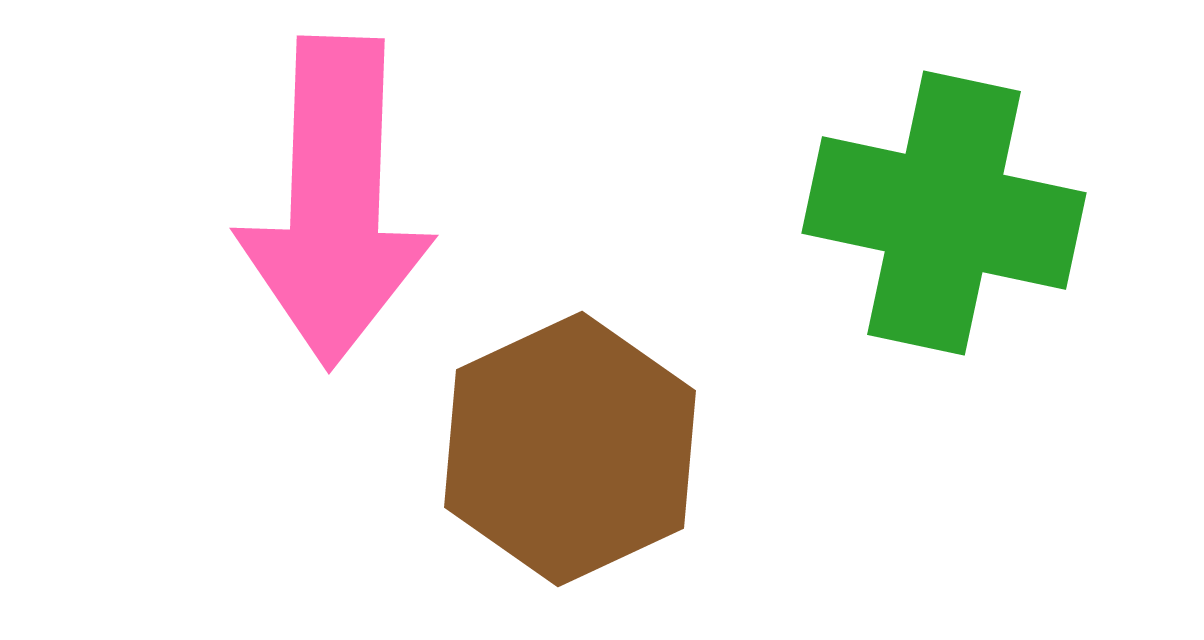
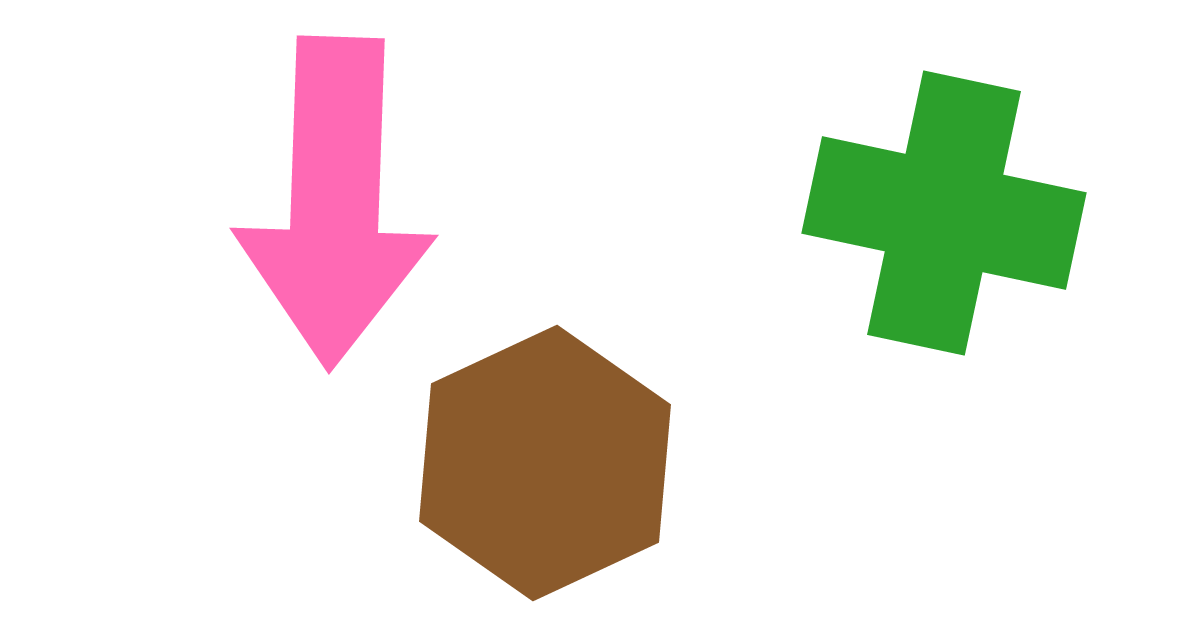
brown hexagon: moved 25 px left, 14 px down
